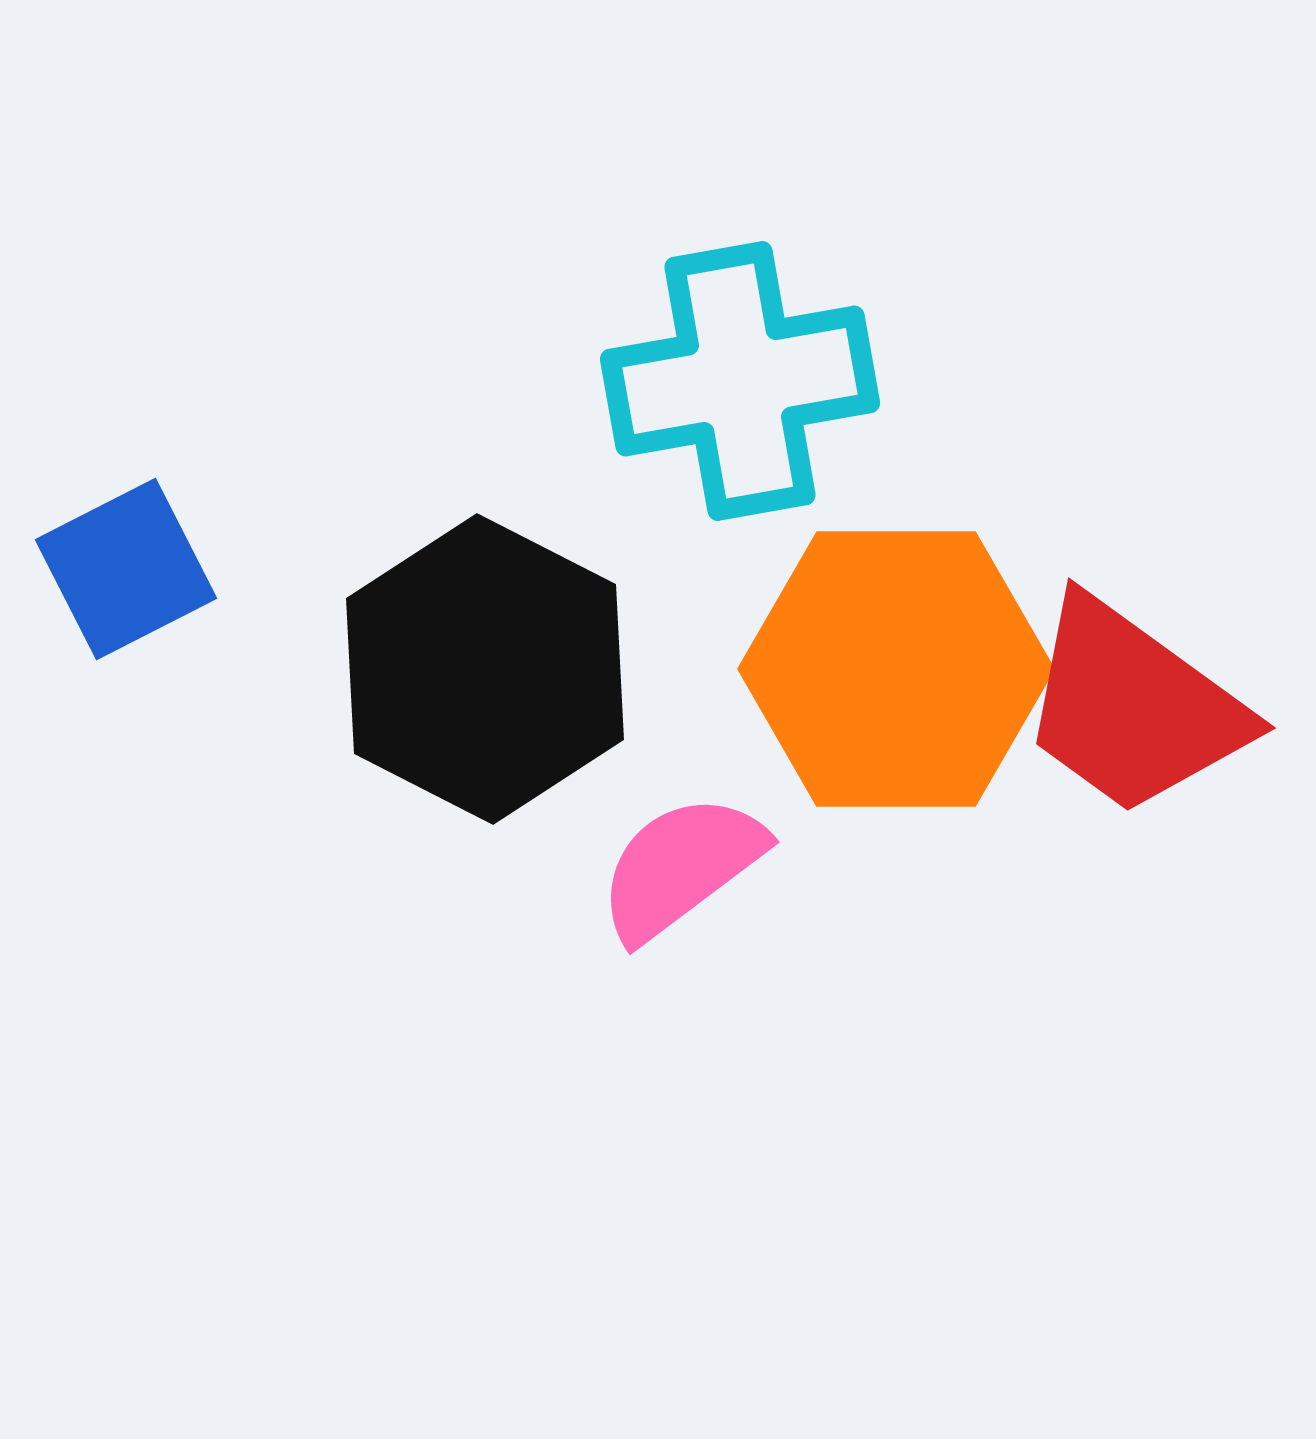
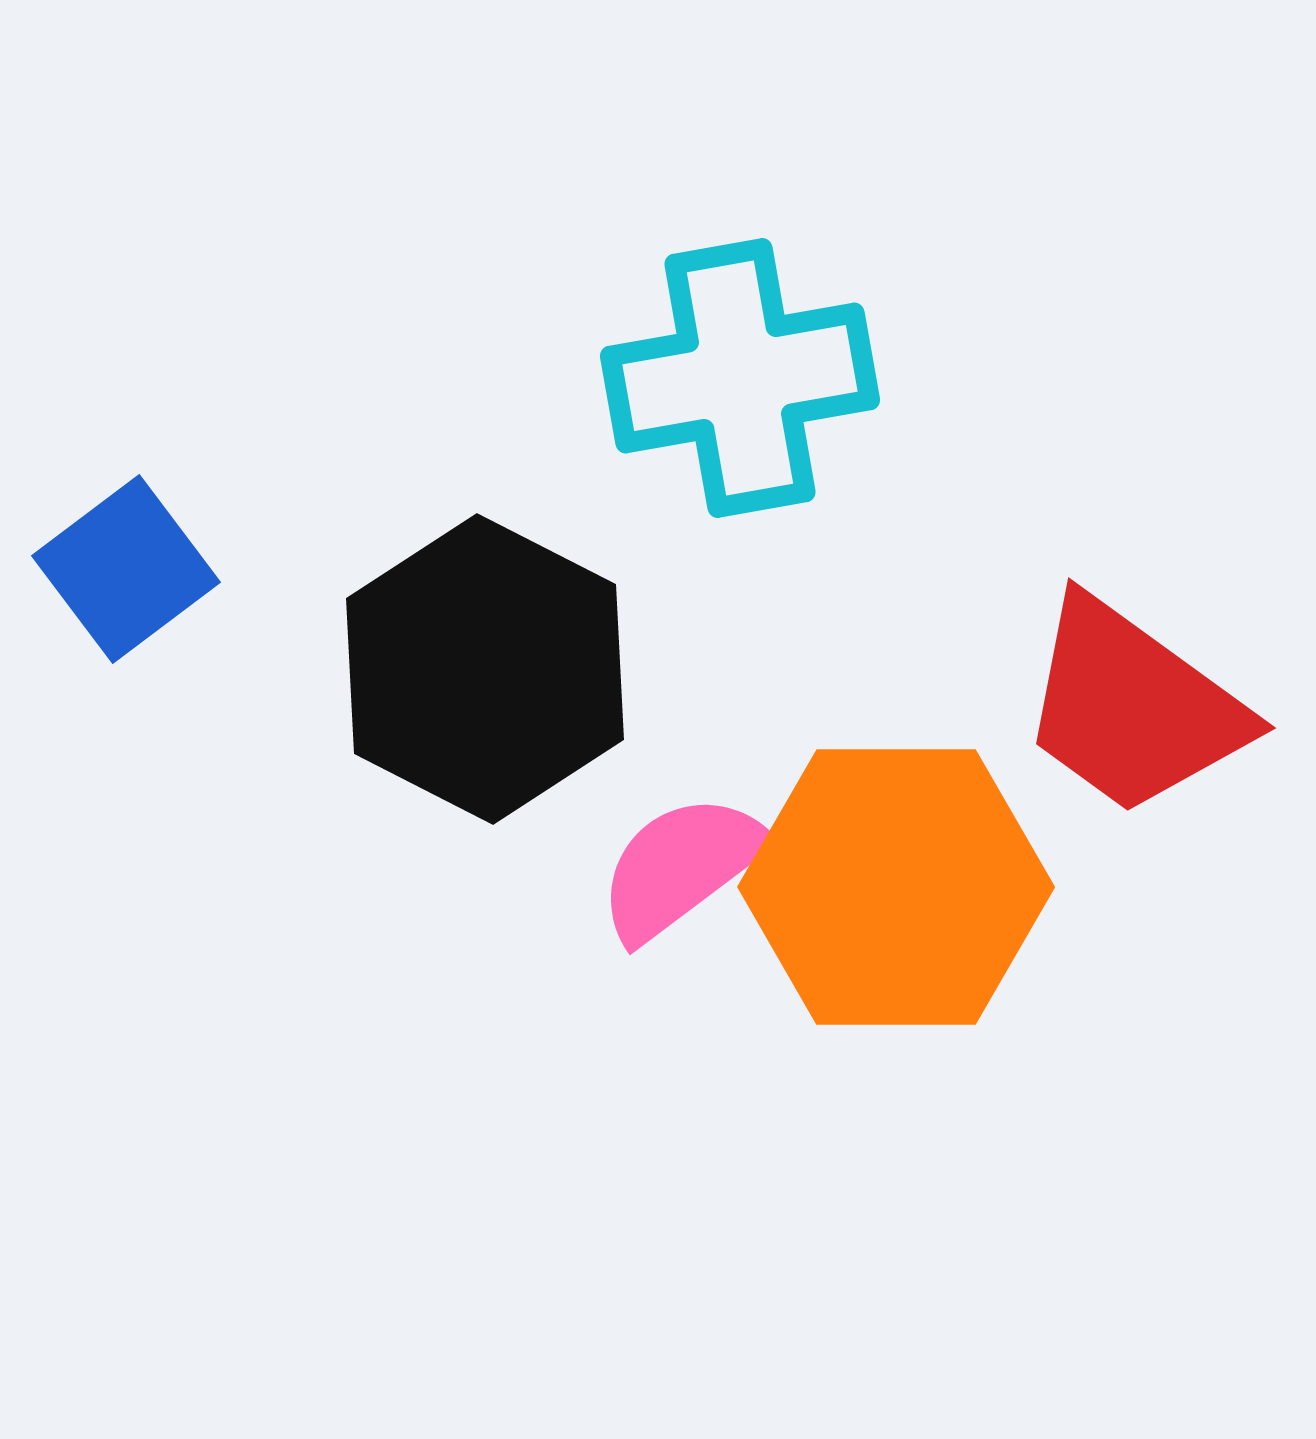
cyan cross: moved 3 px up
blue square: rotated 10 degrees counterclockwise
orange hexagon: moved 218 px down
